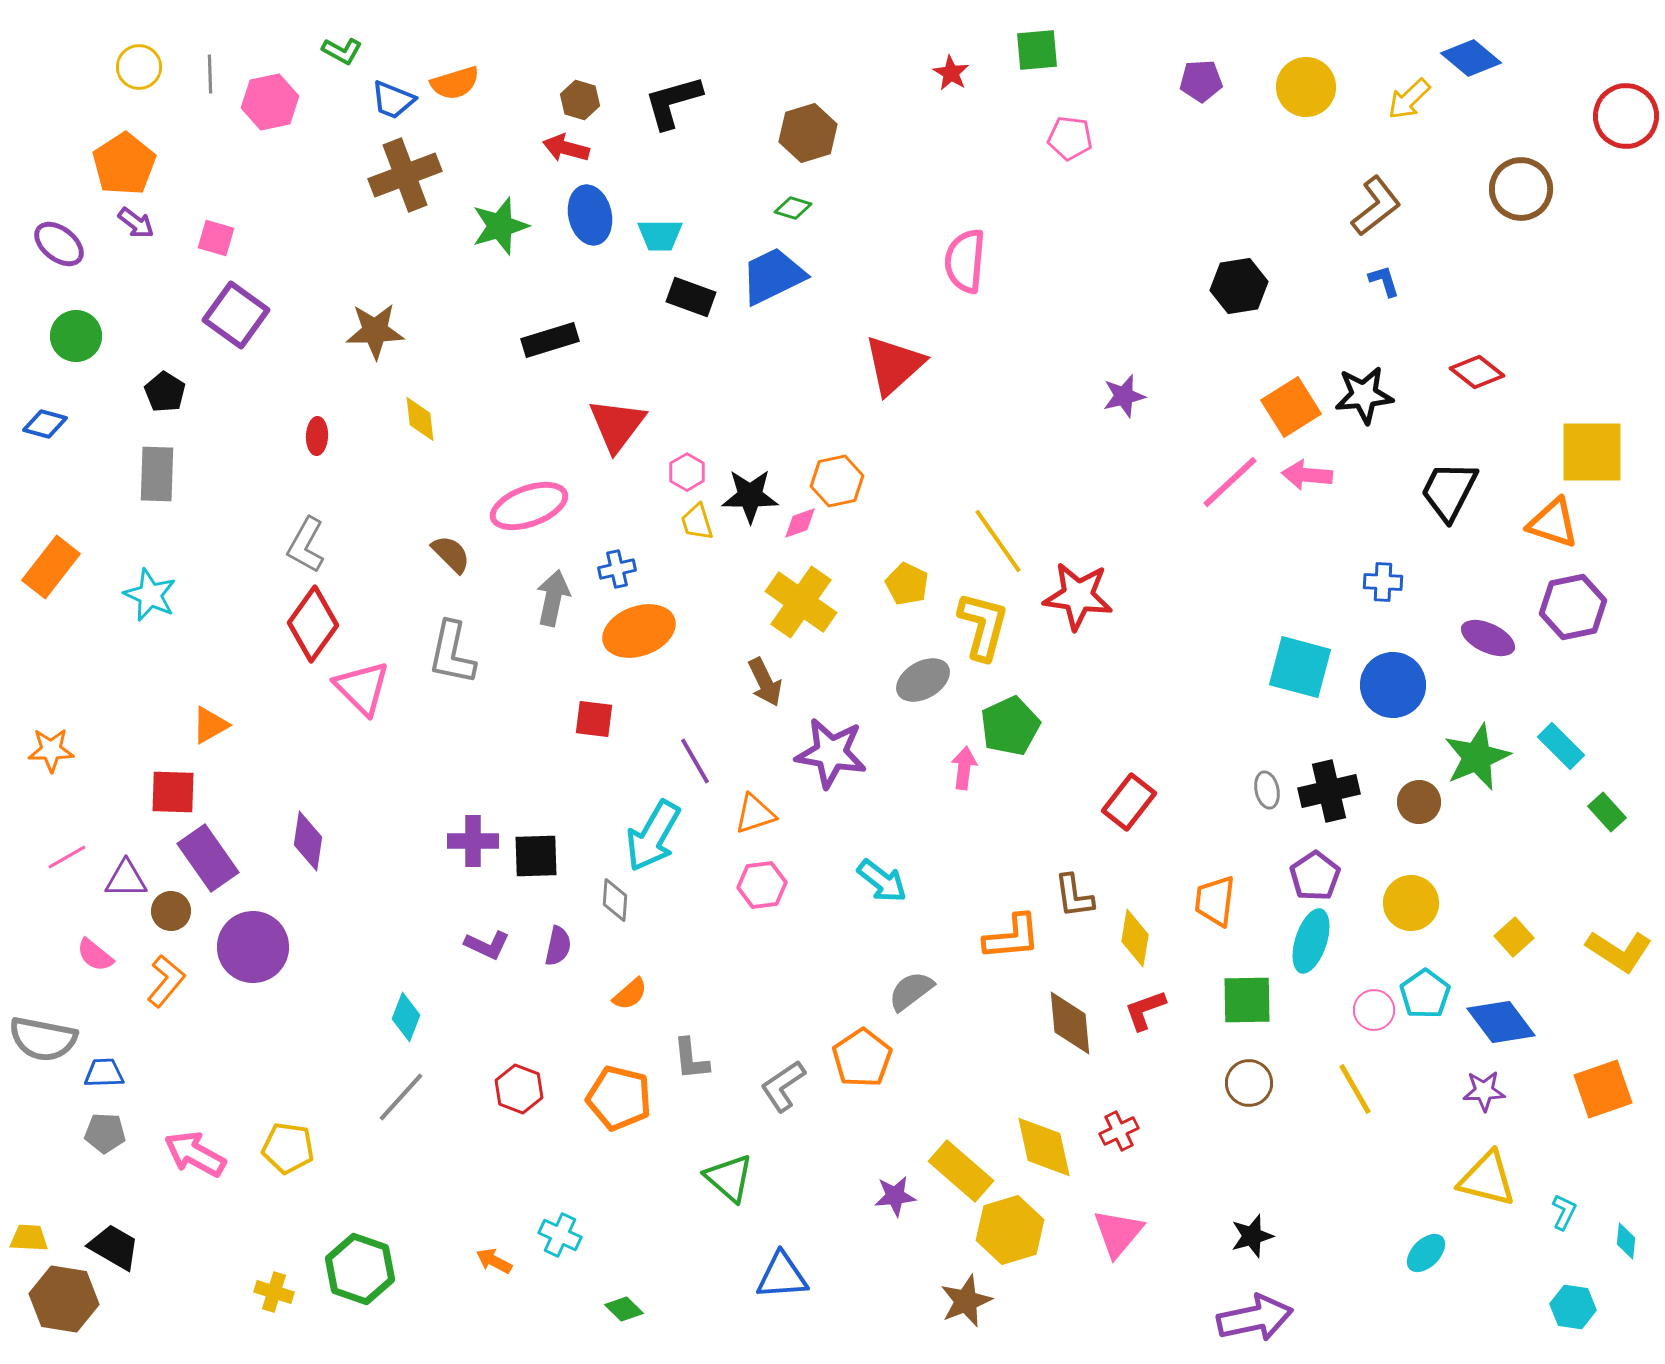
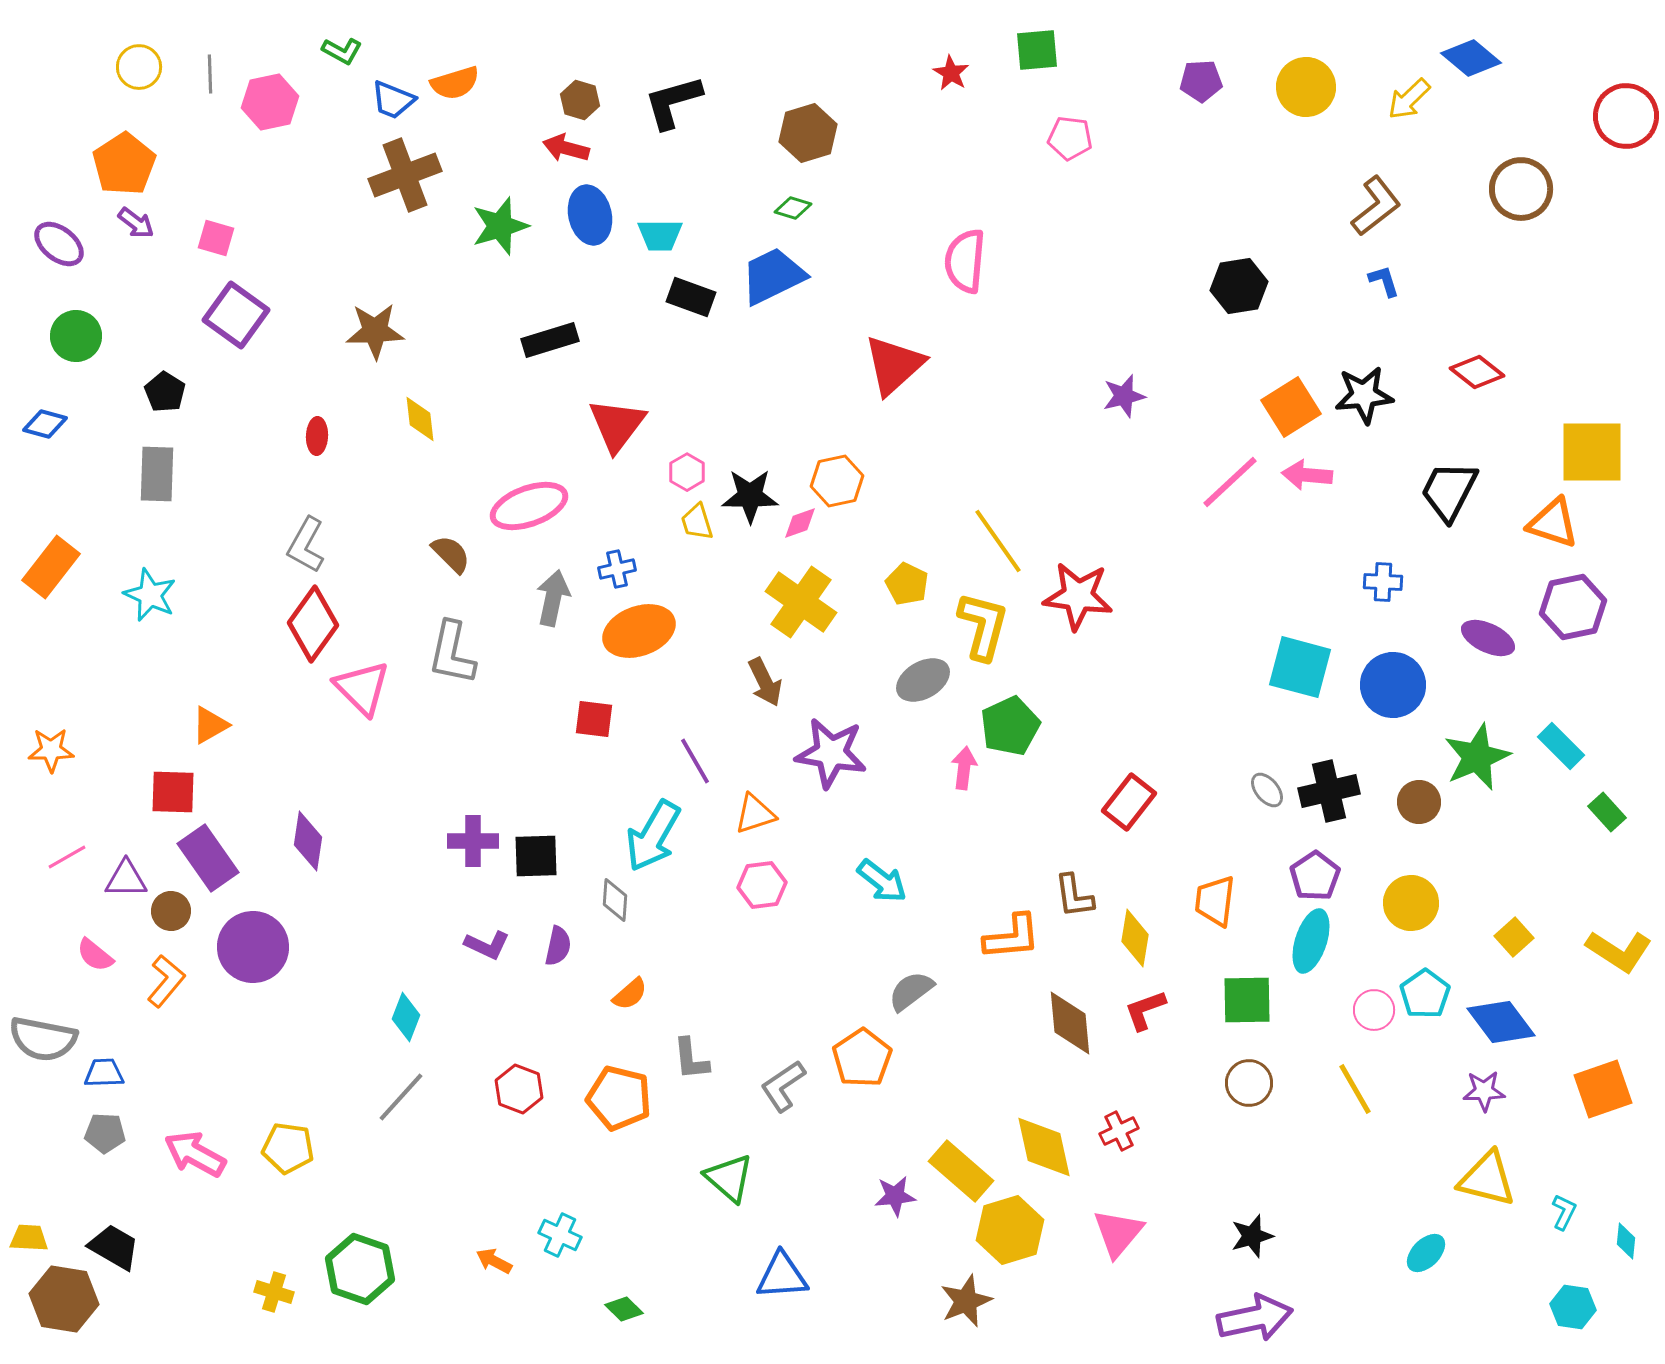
gray ellipse at (1267, 790): rotated 27 degrees counterclockwise
